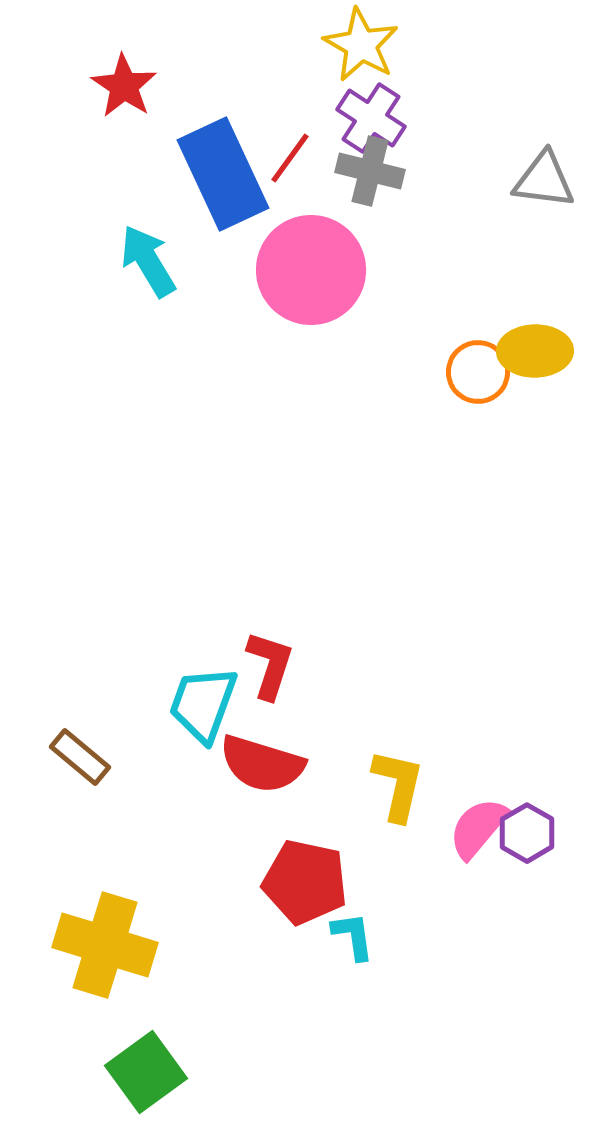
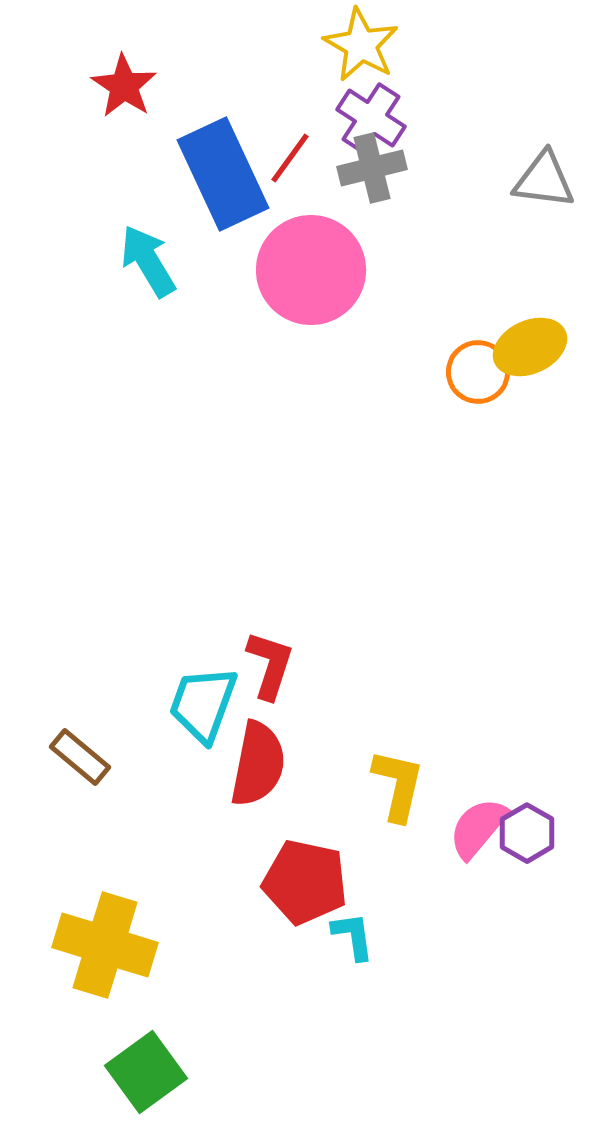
gray cross: moved 2 px right, 3 px up; rotated 28 degrees counterclockwise
yellow ellipse: moved 5 px left, 4 px up; rotated 24 degrees counterclockwise
red semicircle: moved 4 px left; rotated 96 degrees counterclockwise
